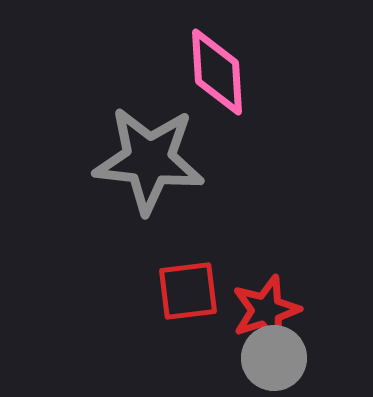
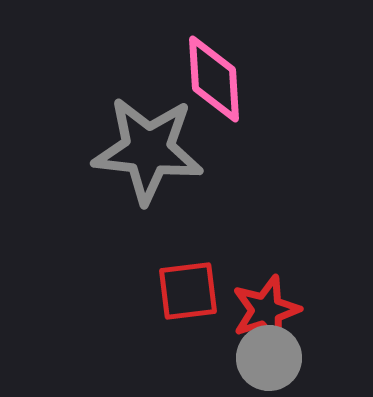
pink diamond: moved 3 px left, 7 px down
gray star: moved 1 px left, 10 px up
gray circle: moved 5 px left
